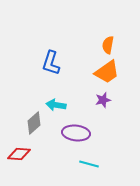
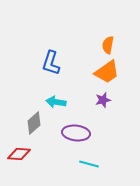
cyan arrow: moved 3 px up
